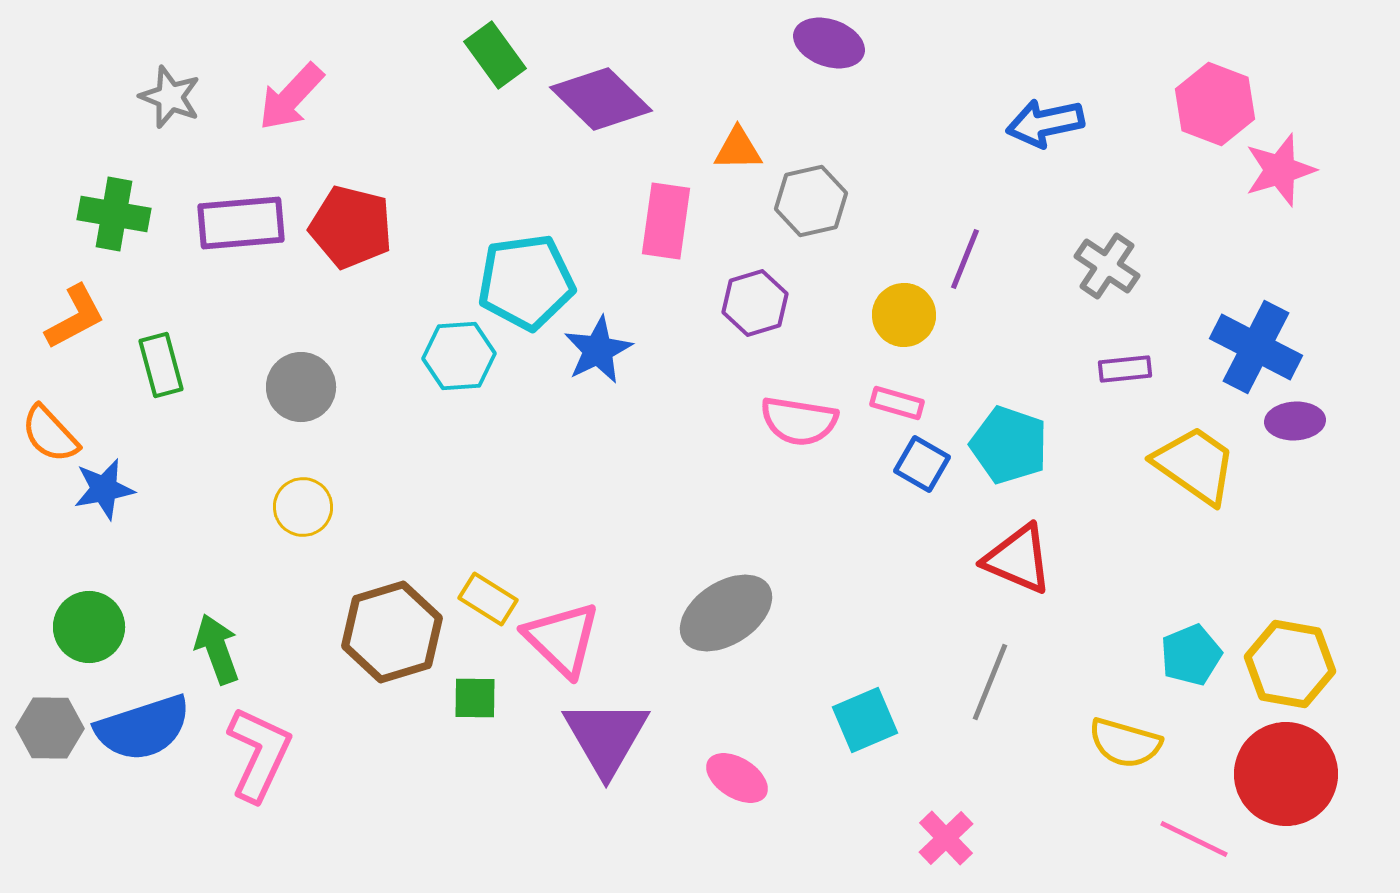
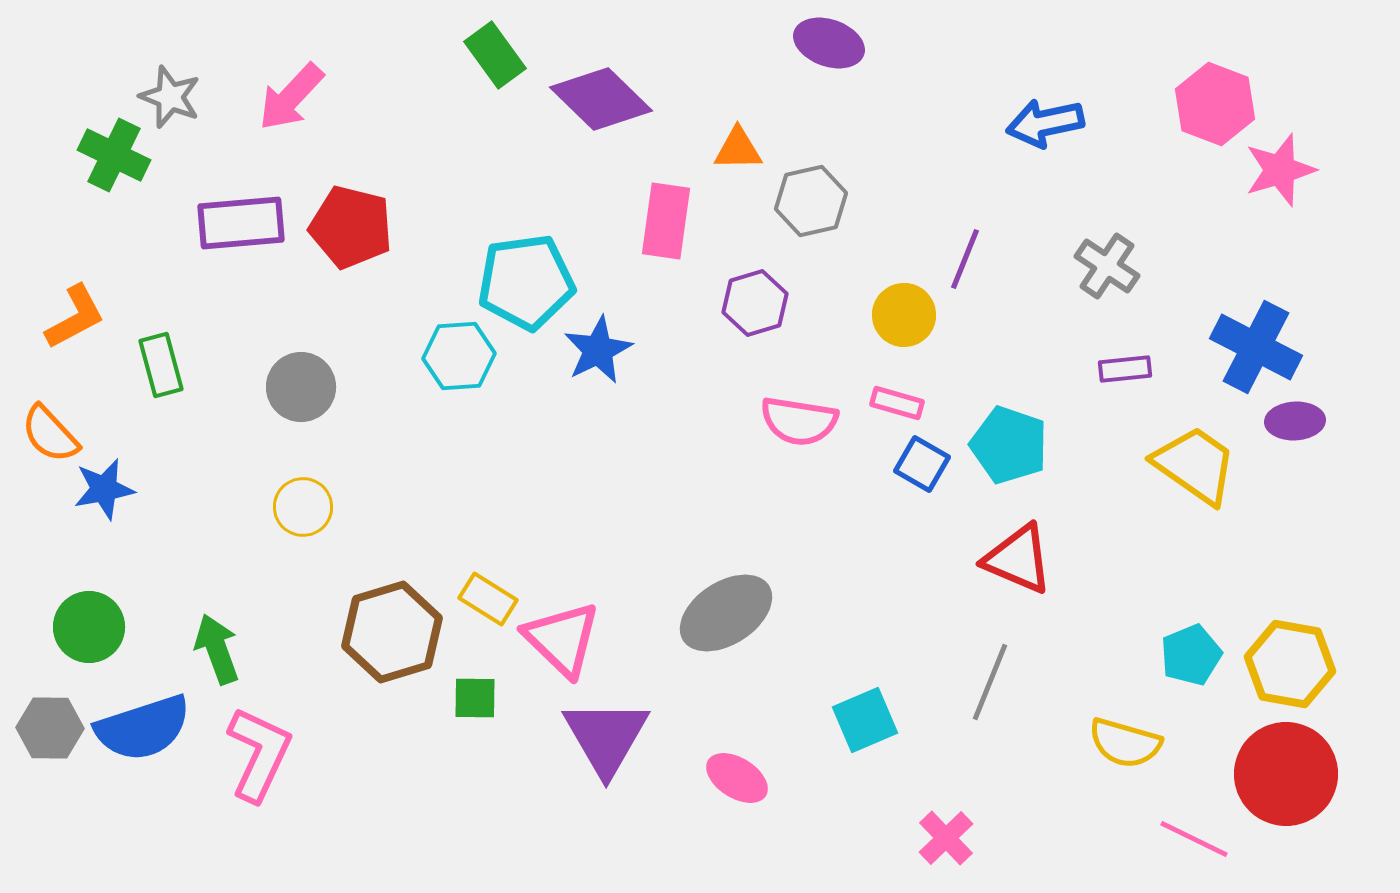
green cross at (114, 214): moved 59 px up; rotated 16 degrees clockwise
